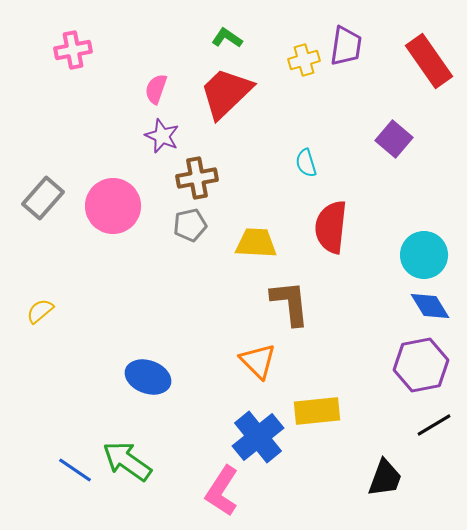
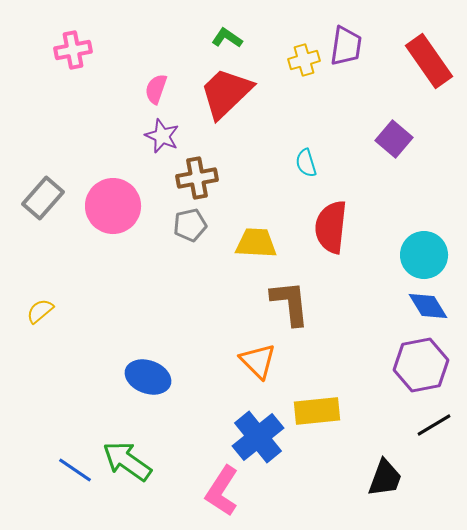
blue diamond: moved 2 px left
